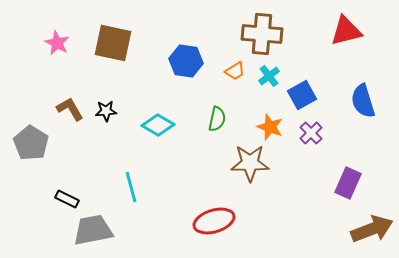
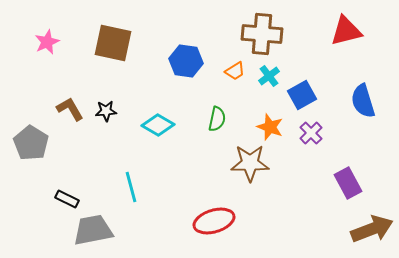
pink star: moved 10 px left, 1 px up; rotated 20 degrees clockwise
purple rectangle: rotated 52 degrees counterclockwise
